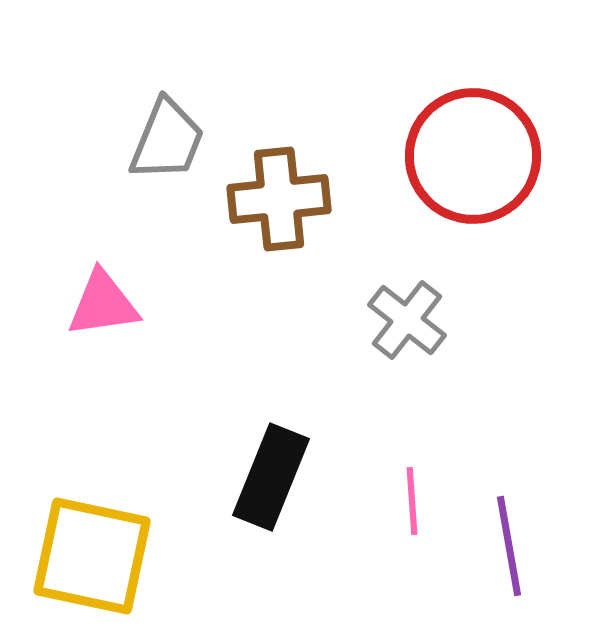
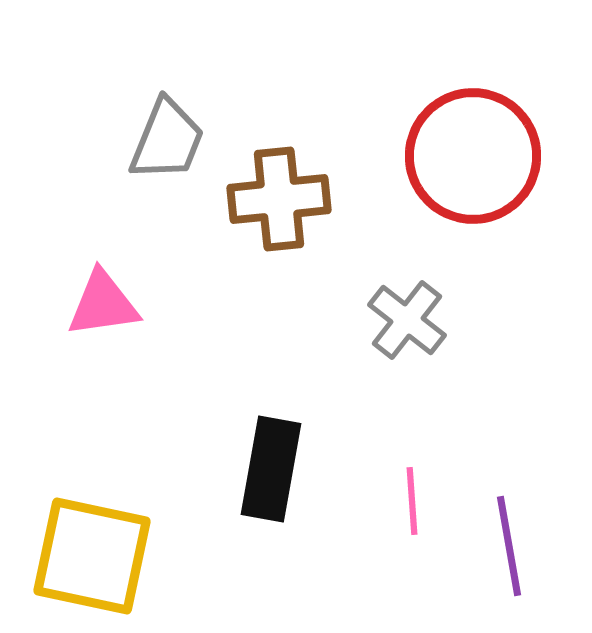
black rectangle: moved 8 px up; rotated 12 degrees counterclockwise
